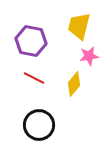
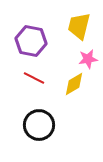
pink star: moved 1 px left, 3 px down
yellow diamond: rotated 20 degrees clockwise
